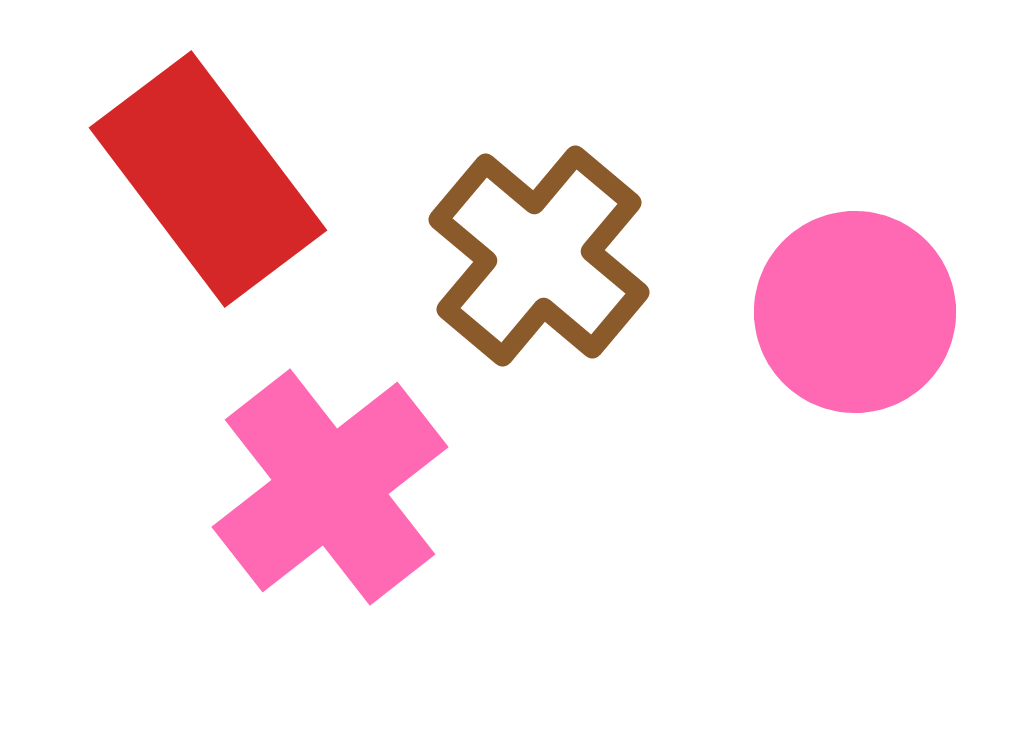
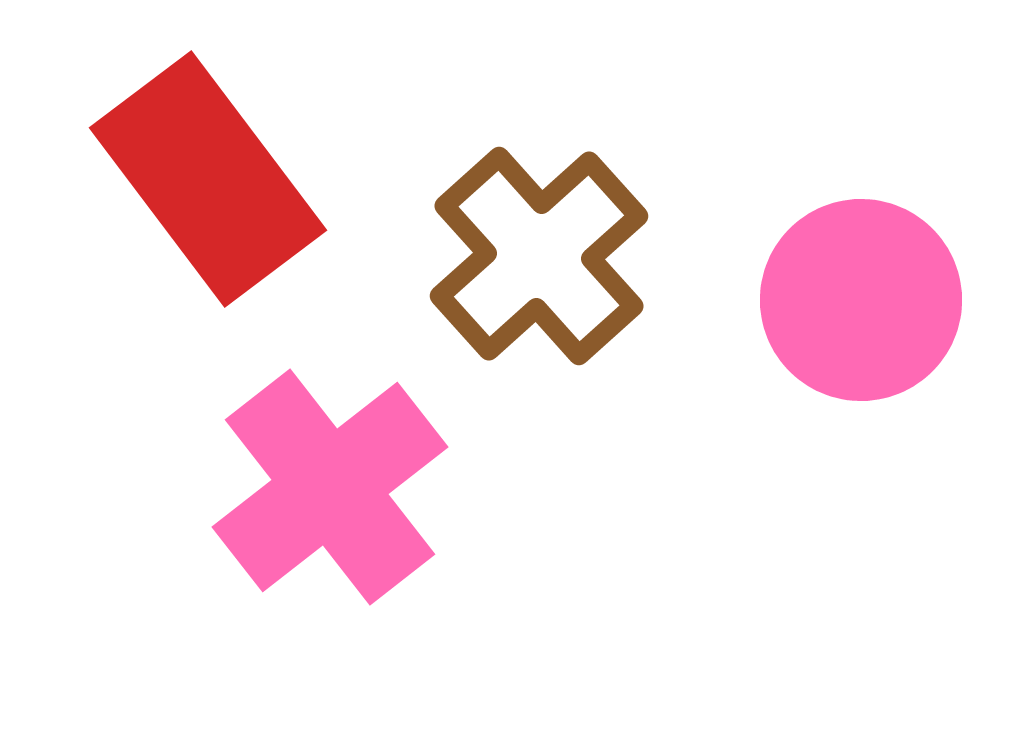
brown cross: rotated 8 degrees clockwise
pink circle: moved 6 px right, 12 px up
